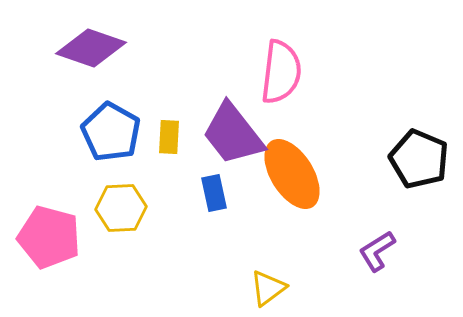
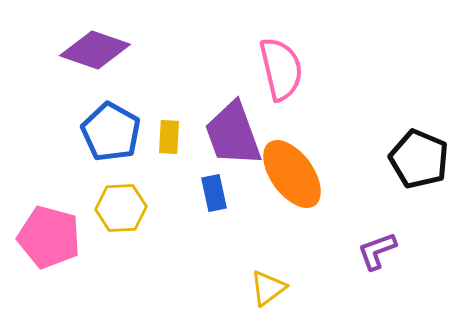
purple diamond: moved 4 px right, 2 px down
pink semicircle: moved 3 px up; rotated 20 degrees counterclockwise
purple trapezoid: rotated 18 degrees clockwise
orange ellipse: rotated 4 degrees counterclockwise
purple L-shape: rotated 12 degrees clockwise
